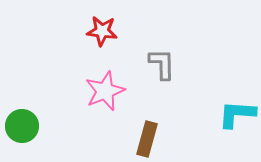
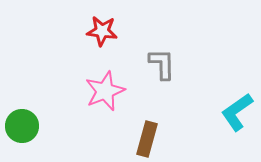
cyan L-shape: moved 2 px up; rotated 39 degrees counterclockwise
